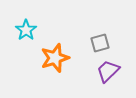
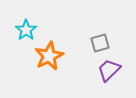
orange star: moved 6 px left, 2 px up; rotated 8 degrees counterclockwise
purple trapezoid: moved 1 px right, 1 px up
